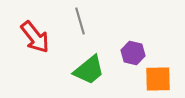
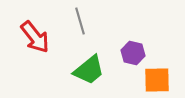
orange square: moved 1 px left, 1 px down
